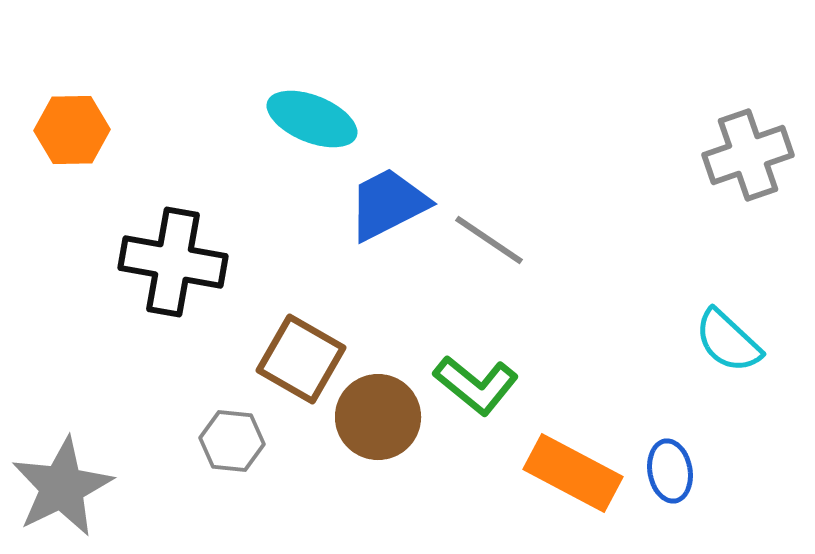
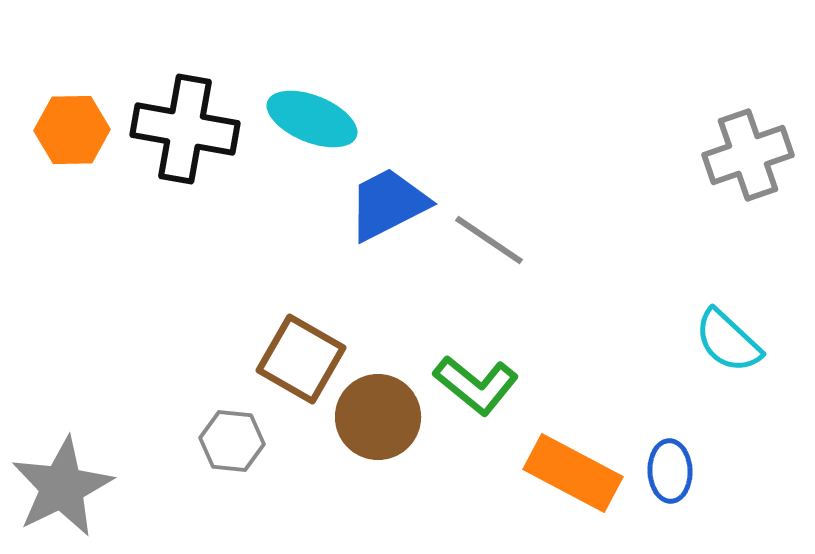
black cross: moved 12 px right, 133 px up
blue ellipse: rotated 8 degrees clockwise
